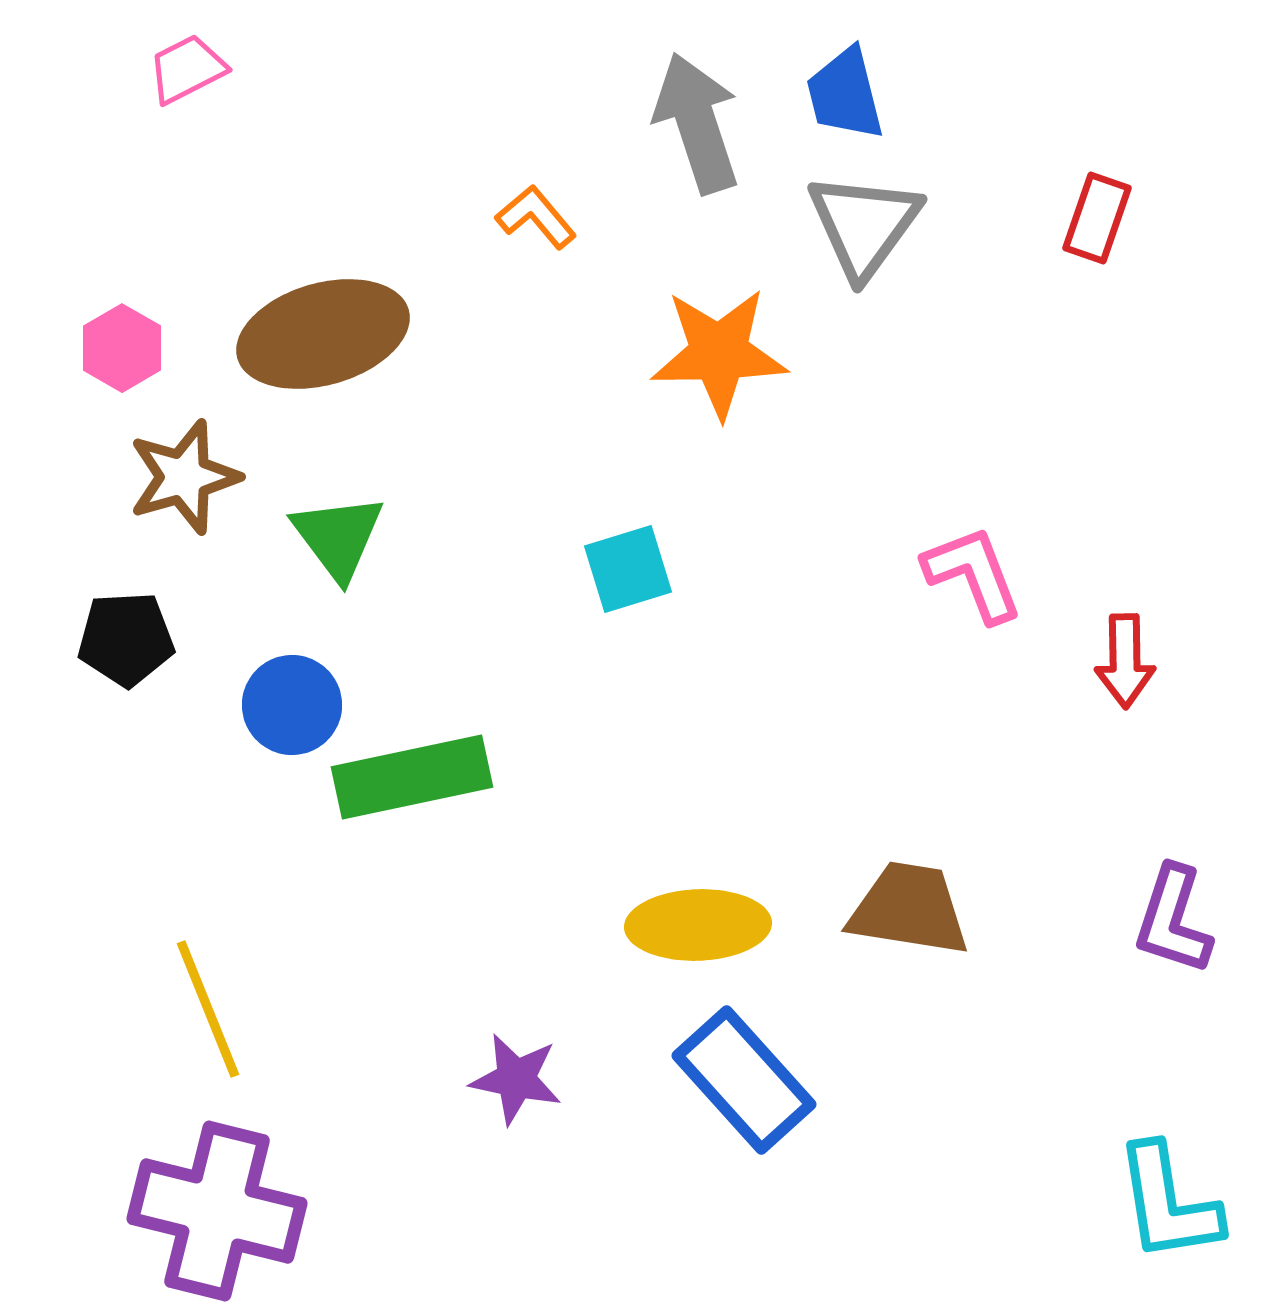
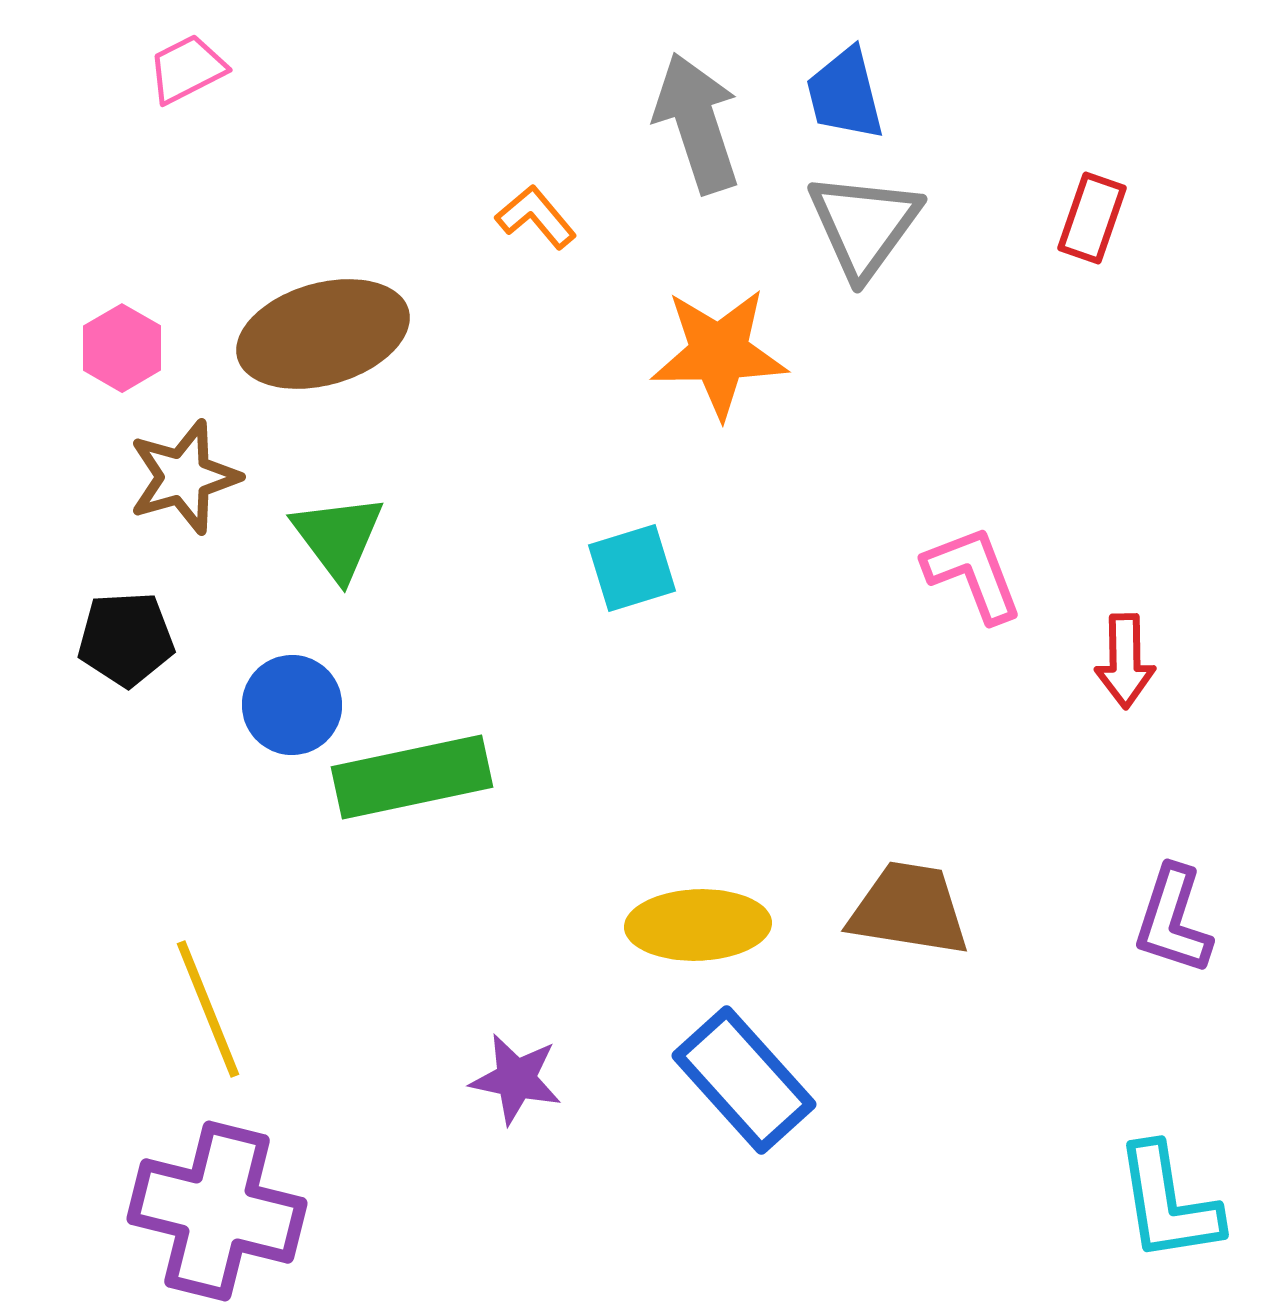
red rectangle: moved 5 px left
cyan square: moved 4 px right, 1 px up
